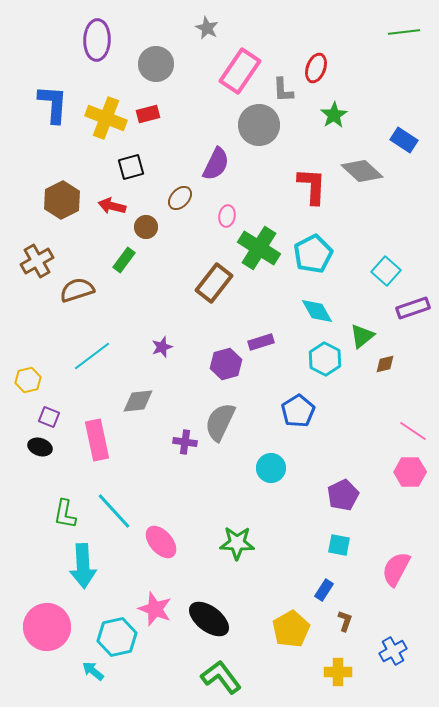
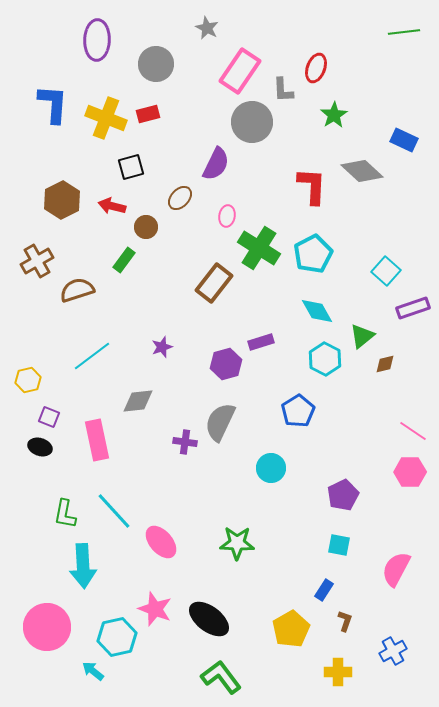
gray circle at (259, 125): moved 7 px left, 3 px up
blue rectangle at (404, 140): rotated 8 degrees counterclockwise
